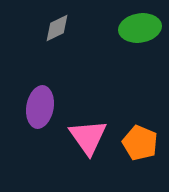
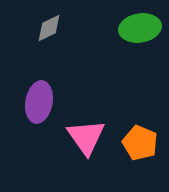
gray diamond: moved 8 px left
purple ellipse: moved 1 px left, 5 px up
pink triangle: moved 2 px left
